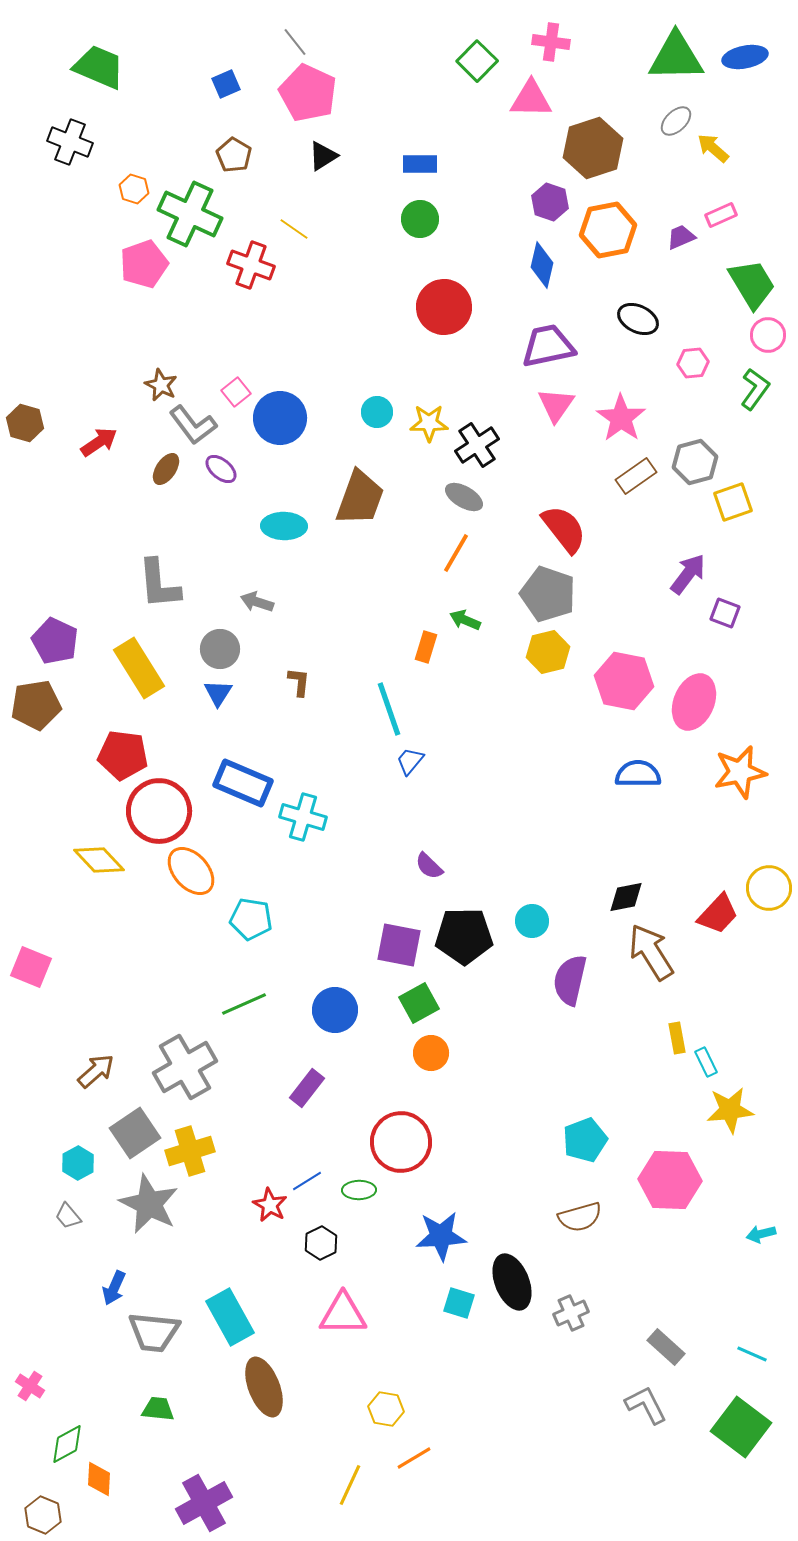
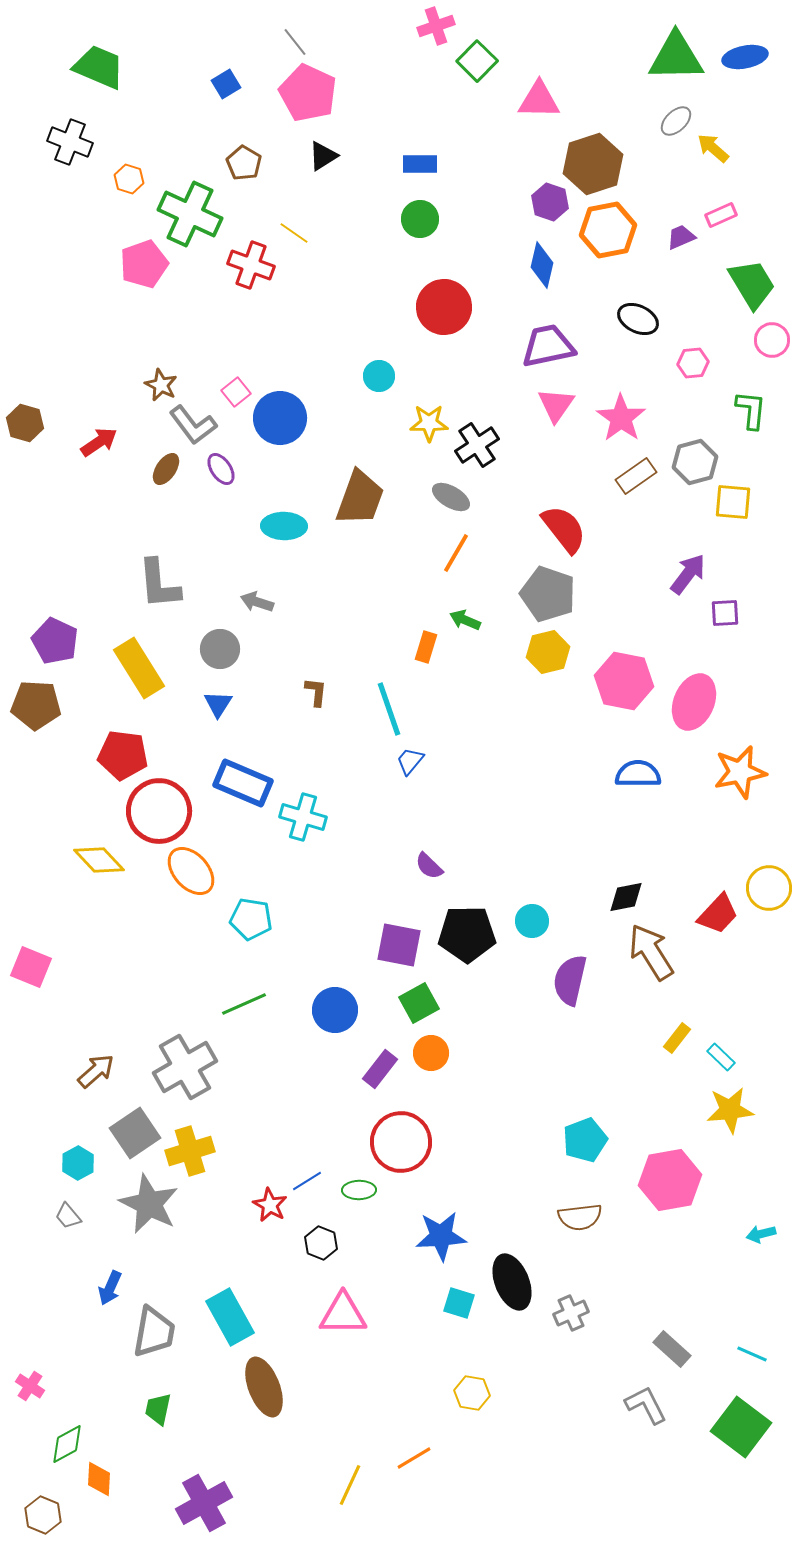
pink cross at (551, 42): moved 115 px left, 16 px up; rotated 27 degrees counterclockwise
blue square at (226, 84): rotated 8 degrees counterclockwise
pink triangle at (531, 99): moved 8 px right, 1 px down
brown hexagon at (593, 148): moved 16 px down
brown pentagon at (234, 155): moved 10 px right, 8 px down
orange hexagon at (134, 189): moved 5 px left, 10 px up
yellow line at (294, 229): moved 4 px down
pink circle at (768, 335): moved 4 px right, 5 px down
green L-shape at (755, 389): moved 4 px left, 21 px down; rotated 30 degrees counterclockwise
cyan circle at (377, 412): moved 2 px right, 36 px up
purple ellipse at (221, 469): rotated 16 degrees clockwise
gray ellipse at (464, 497): moved 13 px left
yellow square at (733, 502): rotated 24 degrees clockwise
purple square at (725, 613): rotated 24 degrees counterclockwise
brown L-shape at (299, 682): moved 17 px right, 10 px down
blue triangle at (218, 693): moved 11 px down
brown pentagon at (36, 705): rotated 12 degrees clockwise
black pentagon at (464, 936): moved 3 px right, 2 px up
yellow rectangle at (677, 1038): rotated 48 degrees clockwise
cyan rectangle at (706, 1062): moved 15 px right, 5 px up; rotated 20 degrees counterclockwise
purple rectangle at (307, 1088): moved 73 px right, 19 px up
pink hexagon at (670, 1180): rotated 12 degrees counterclockwise
brown semicircle at (580, 1217): rotated 9 degrees clockwise
black hexagon at (321, 1243): rotated 12 degrees counterclockwise
blue arrow at (114, 1288): moved 4 px left
gray trapezoid at (154, 1332): rotated 86 degrees counterclockwise
gray rectangle at (666, 1347): moved 6 px right, 2 px down
green trapezoid at (158, 1409): rotated 84 degrees counterclockwise
yellow hexagon at (386, 1409): moved 86 px right, 16 px up
